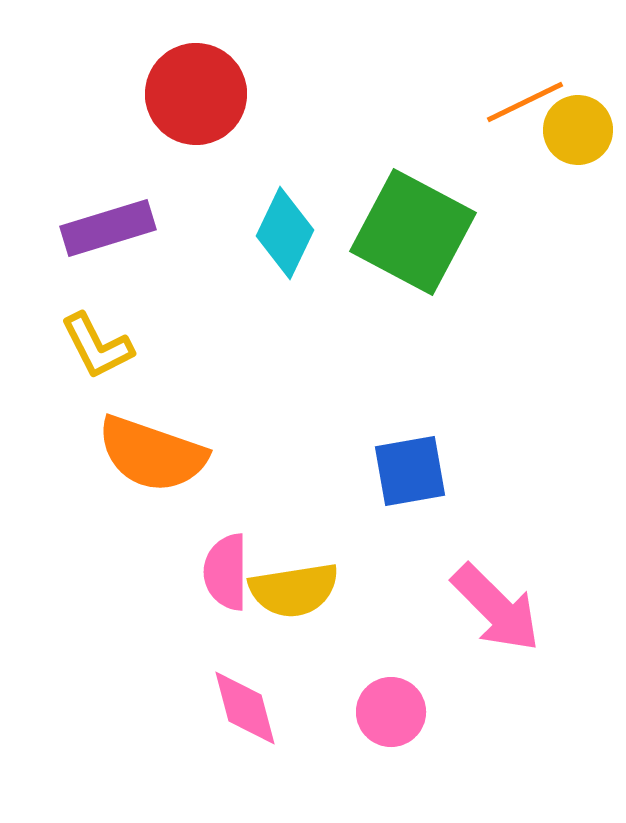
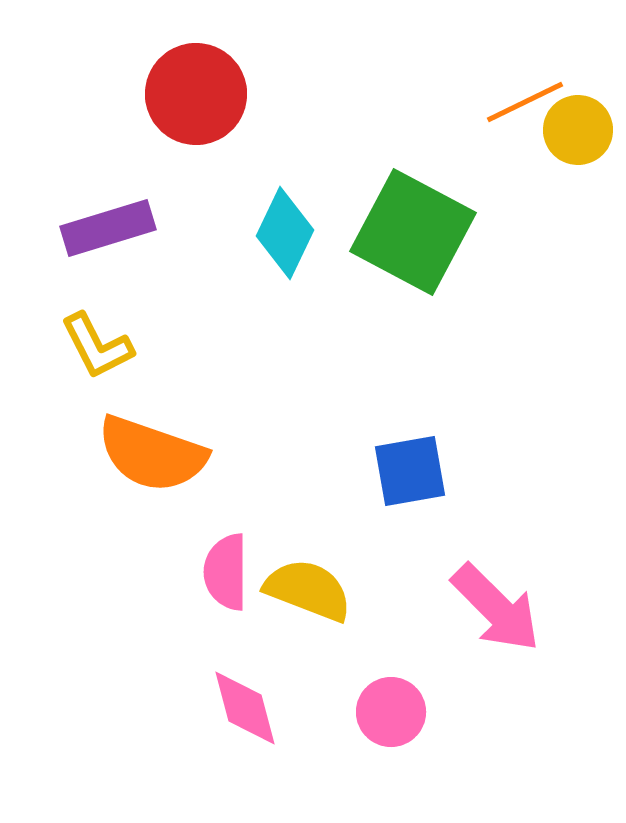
yellow semicircle: moved 14 px right; rotated 150 degrees counterclockwise
